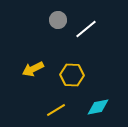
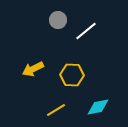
white line: moved 2 px down
